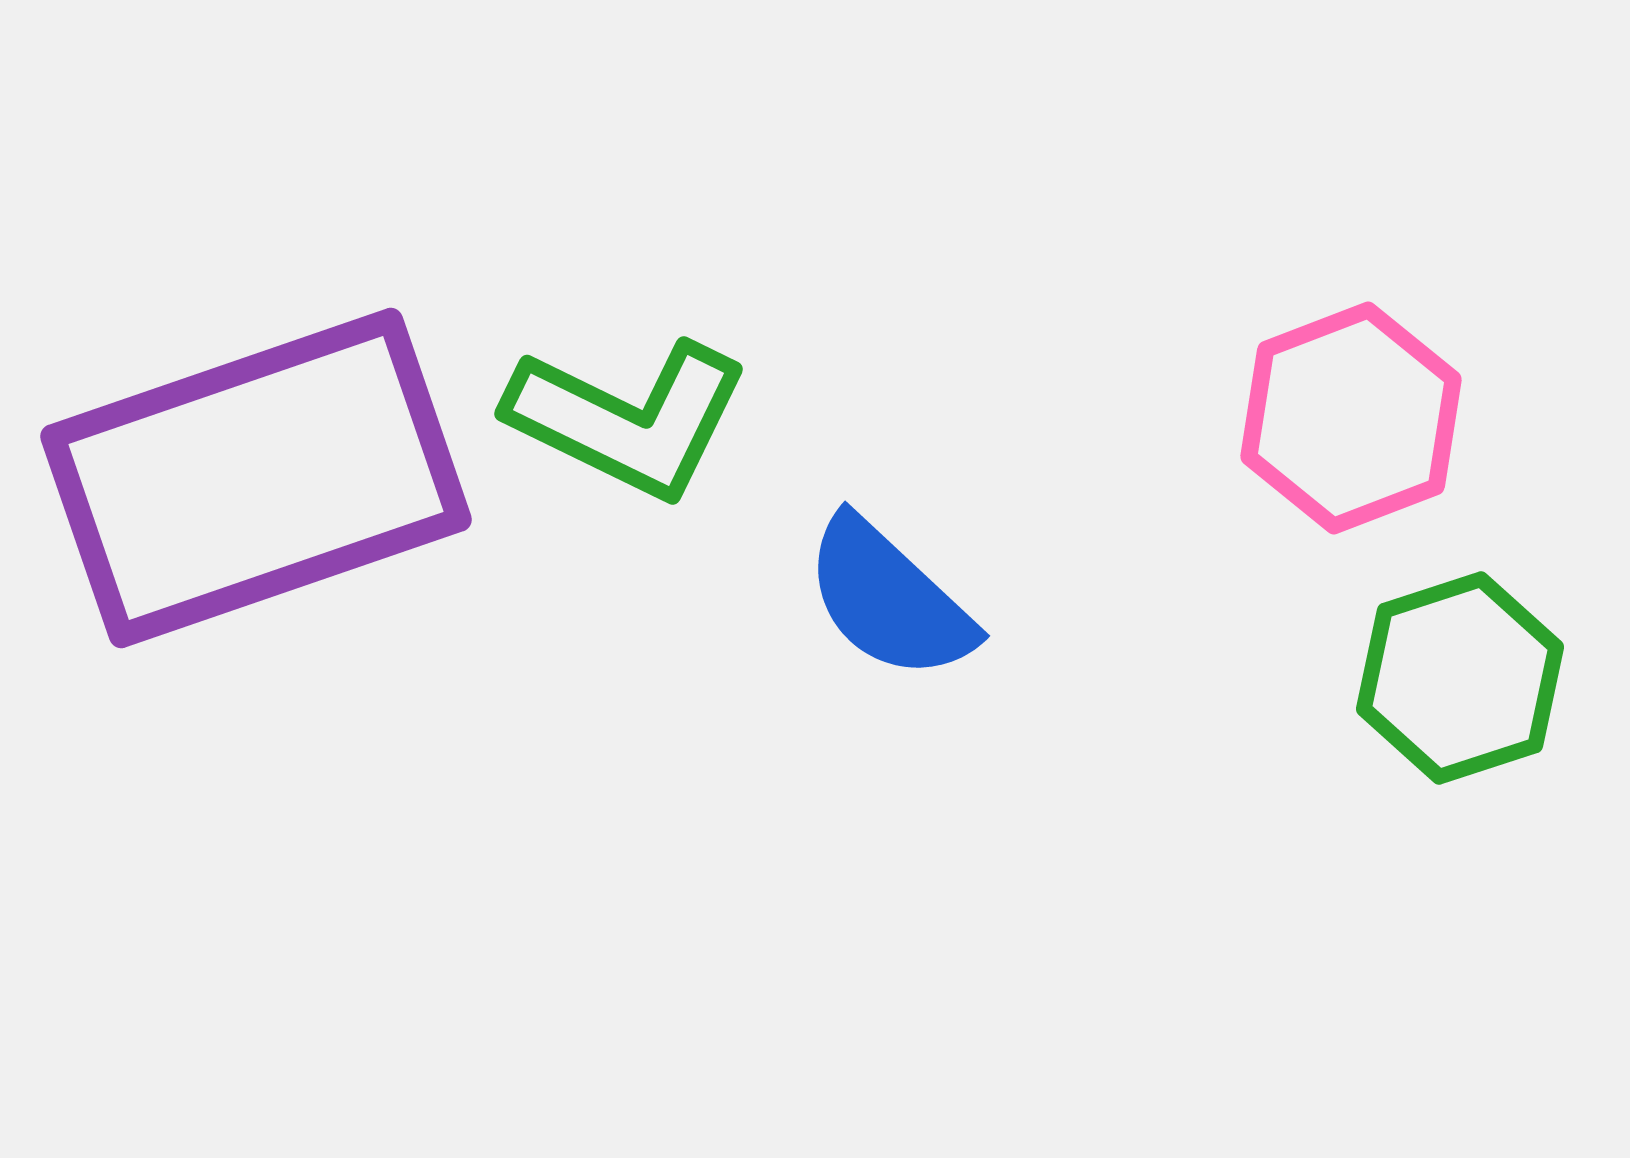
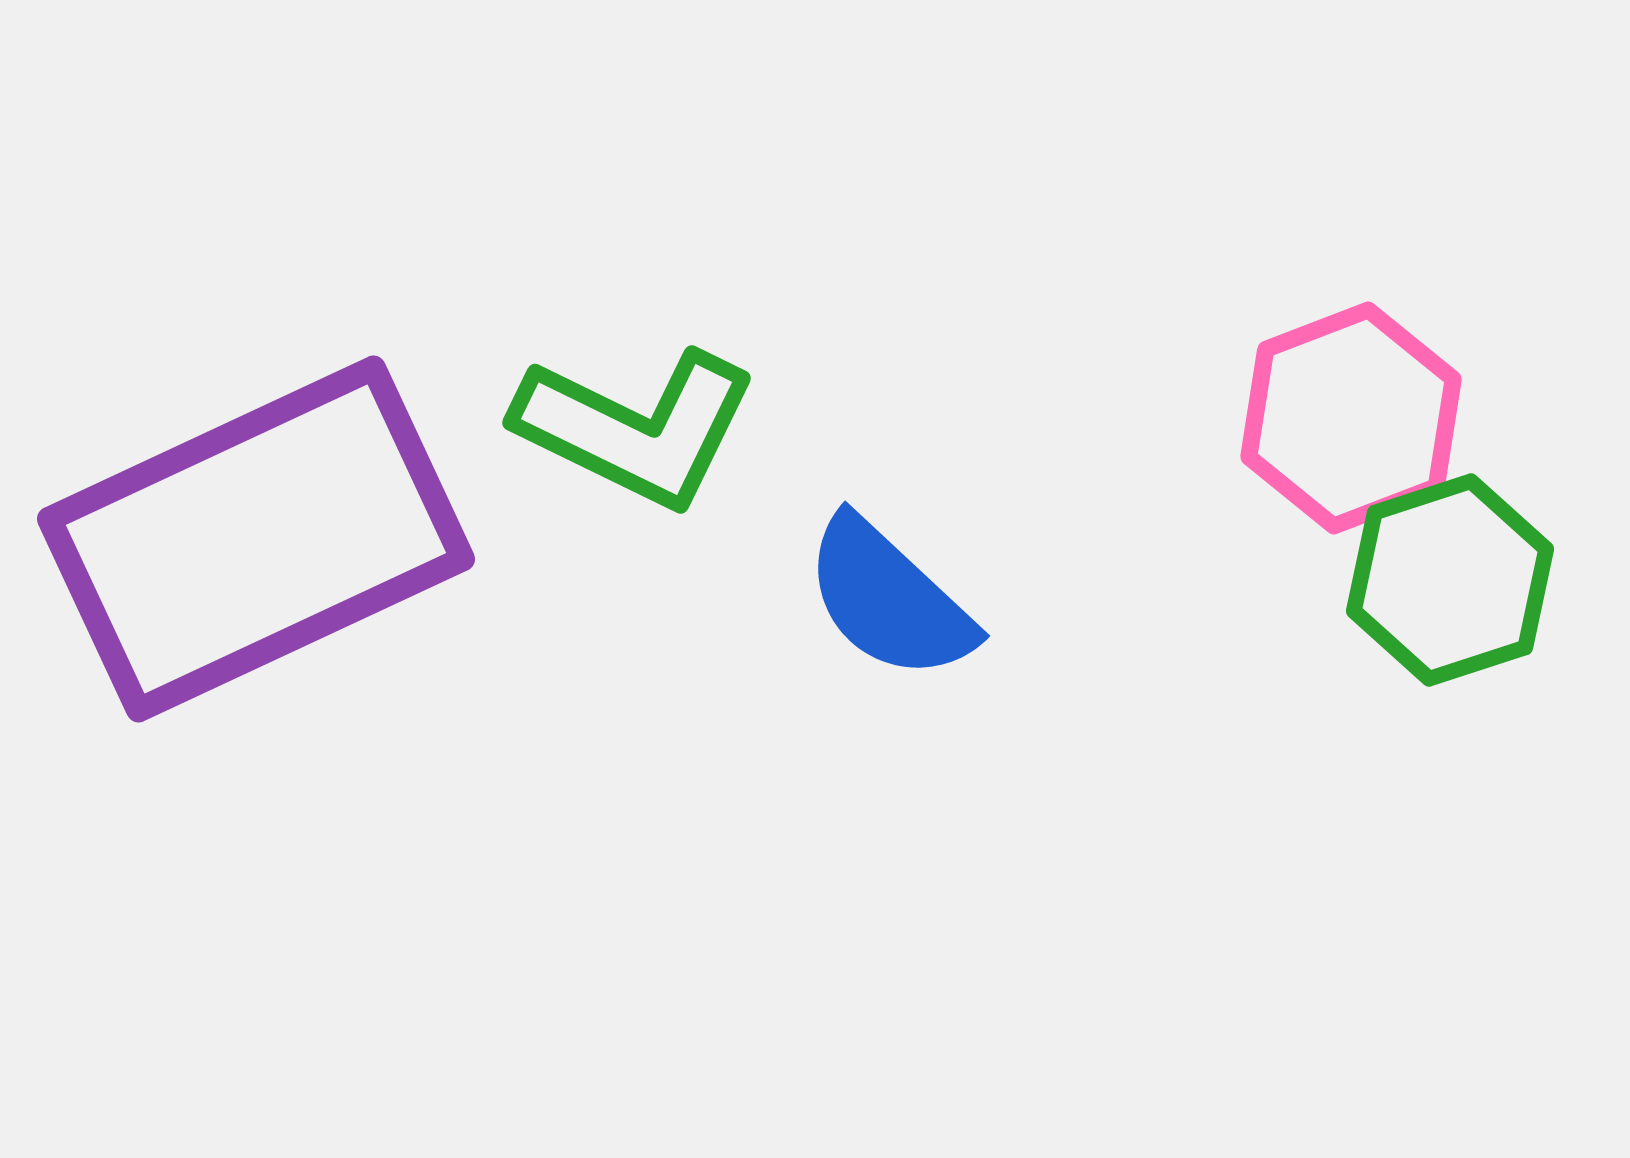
green L-shape: moved 8 px right, 9 px down
purple rectangle: moved 61 px down; rotated 6 degrees counterclockwise
green hexagon: moved 10 px left, 98 px up
